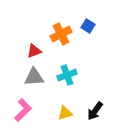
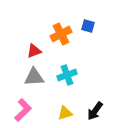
blue square: rotated 16 degrees counterclockwise
